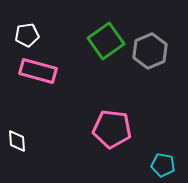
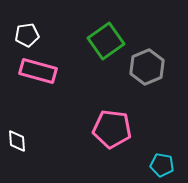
gray hexagon: moved 3 px left, 16 px down
cyan pentagon: moved 1 px left
